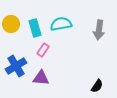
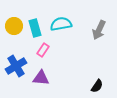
yellow circle: moved 3 px right, 2 px down
gray arrow: rotated 18 degrees clockwise
